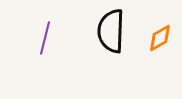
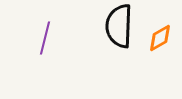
black semicircle: moved 8 px right, 5 px up
